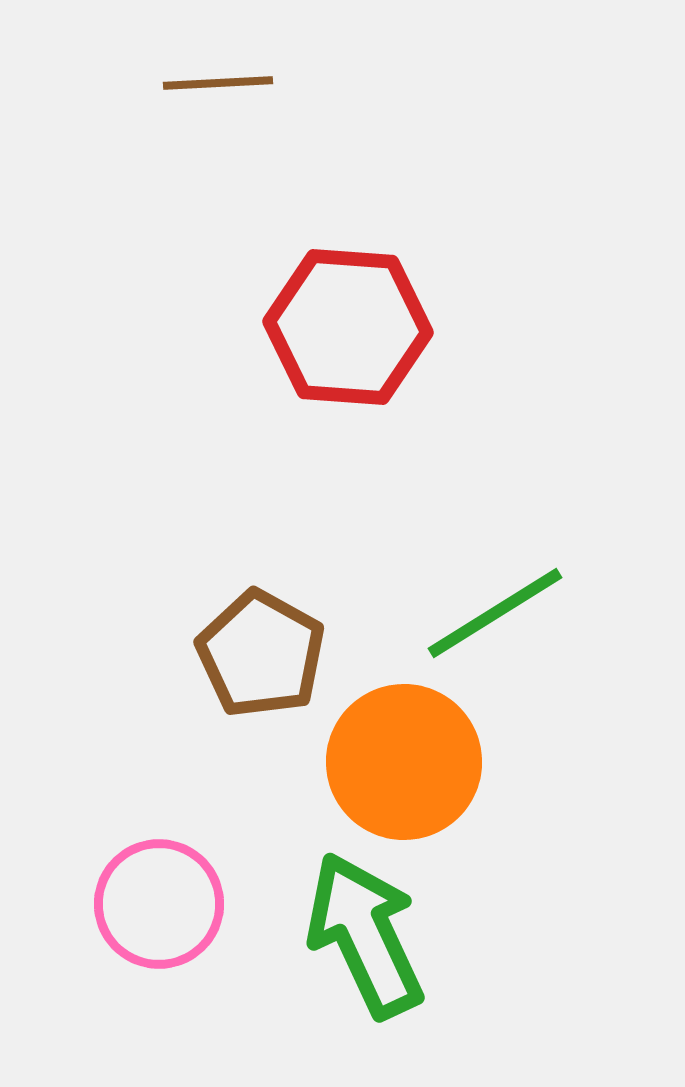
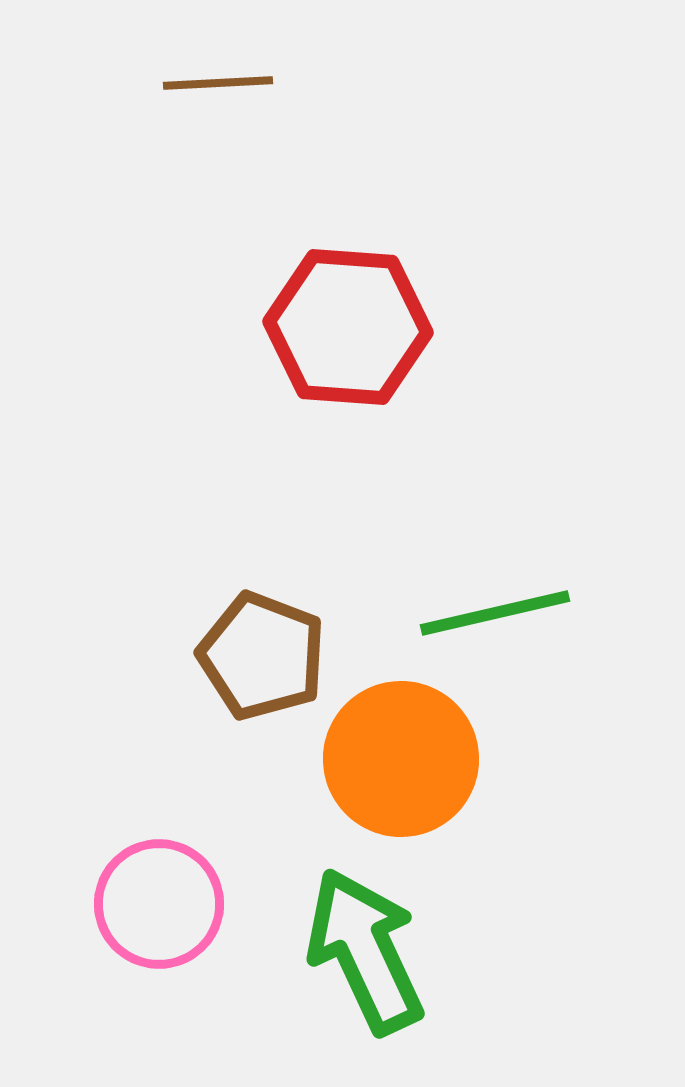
green line: rotated 19 degrees clockwise
brown pentagon: moved 1 px right, 2 px down; rotated 8 degrees counterclockwise
orange circle: moved 3 px left, 3 px up
green arrow: moved 16 px down
